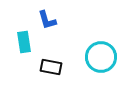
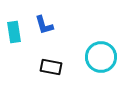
blue L-shape: moved 3 px left, 5 px down
cyan rectangle: moved 10 px left, 10 px up
